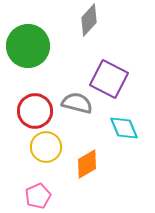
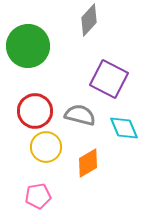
gray semicircle: moved 3 px right, 12 px down
orange diamond: moved 1 px right, 1 px up
pink pentagon: rotated 15 degrees clockwise
